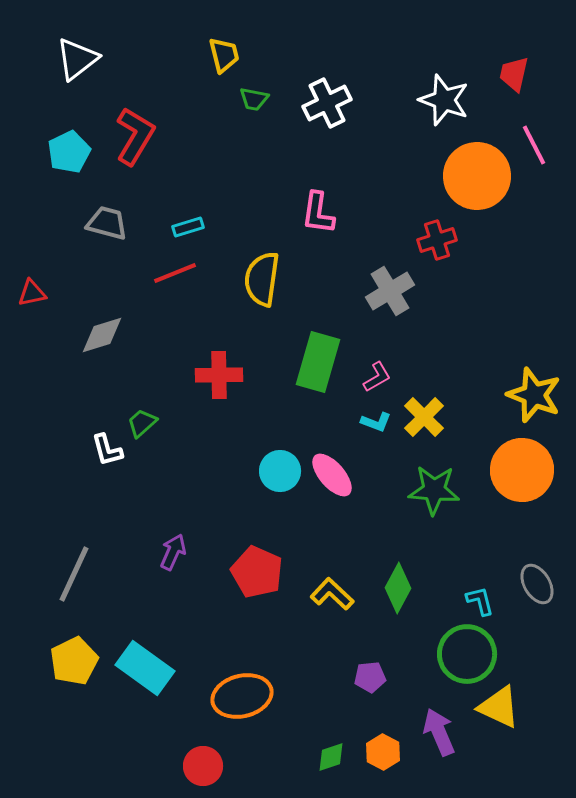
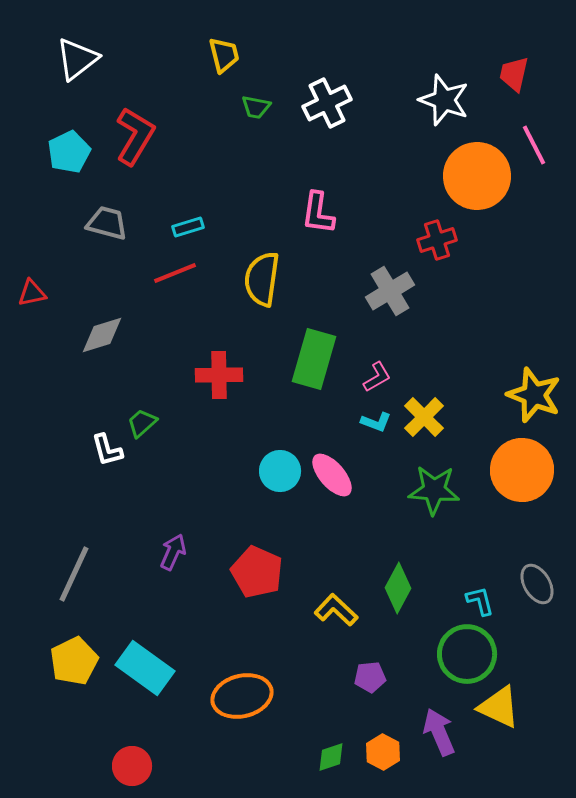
green trapezoid at (254, 99): moved 2 px right, 8 px down
green rectangle at (318, 362): moved 4 px left, 3 px up
yellow L-shape at (332, 594): moved 4 px right, 16 px down
red circle at (203, 766): moved 71 px left
